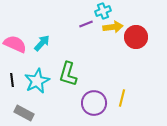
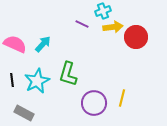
purple line: moved 4 px left; rotated 48 degrees clockwise
cyan arrow: moved 1 px right, 1 px down
